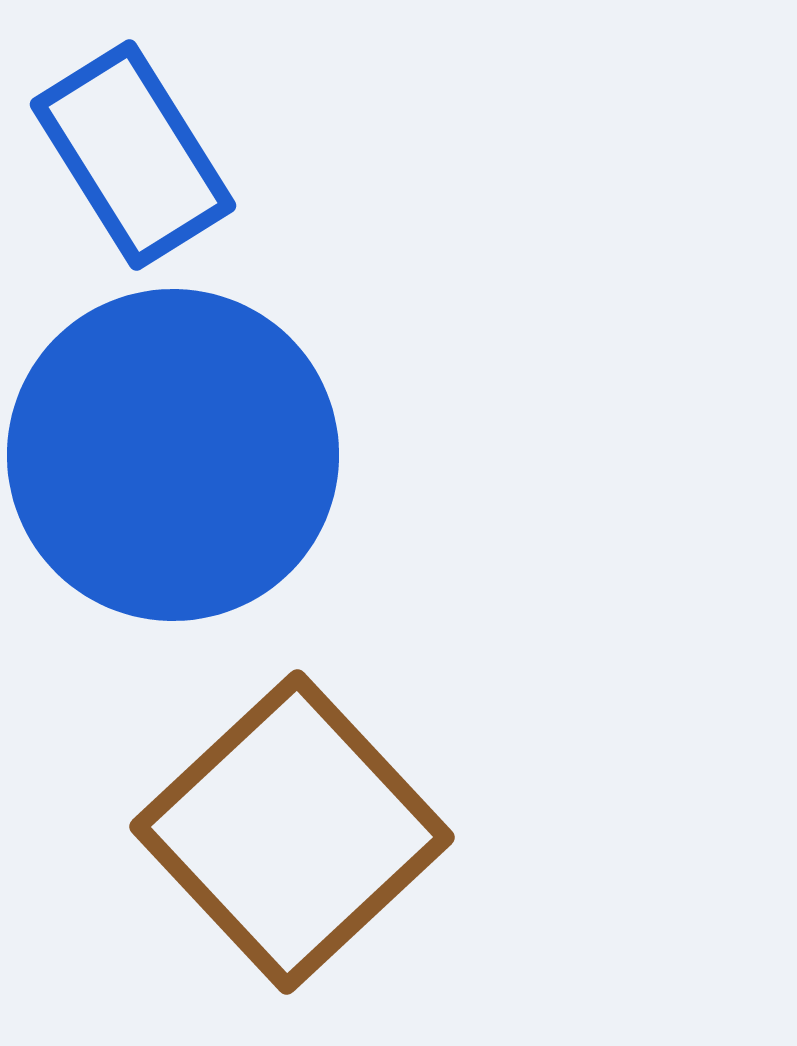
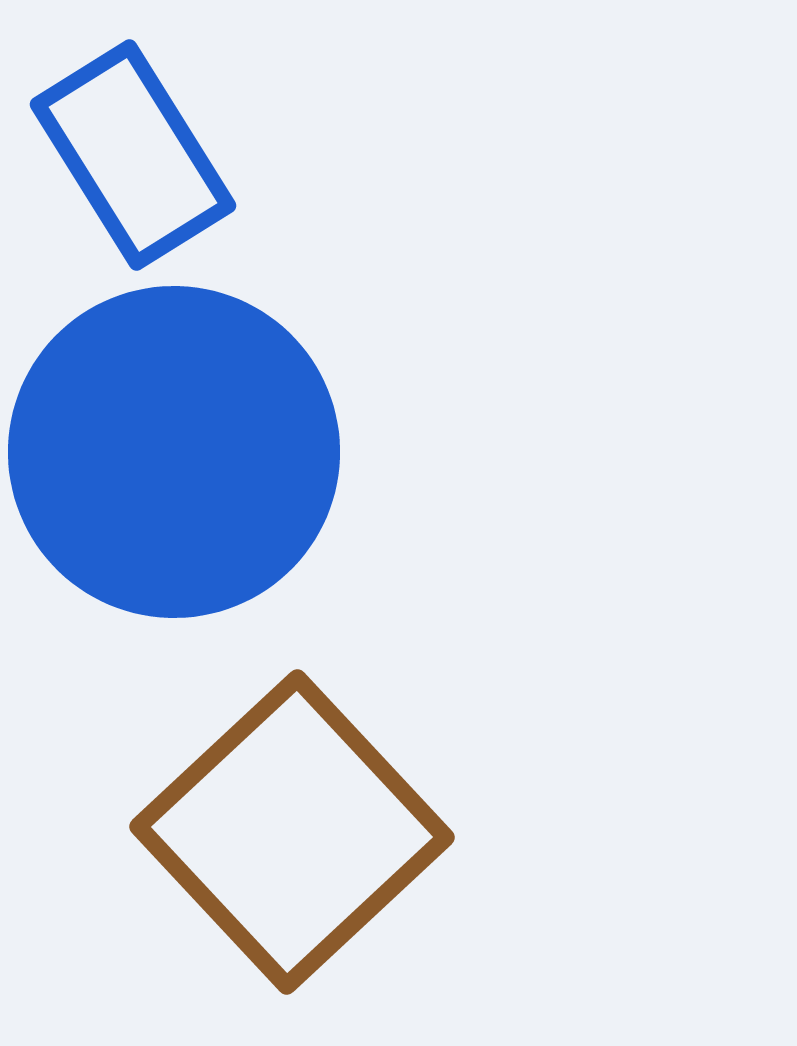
blue circle: moved 1 px right, 3 px up
